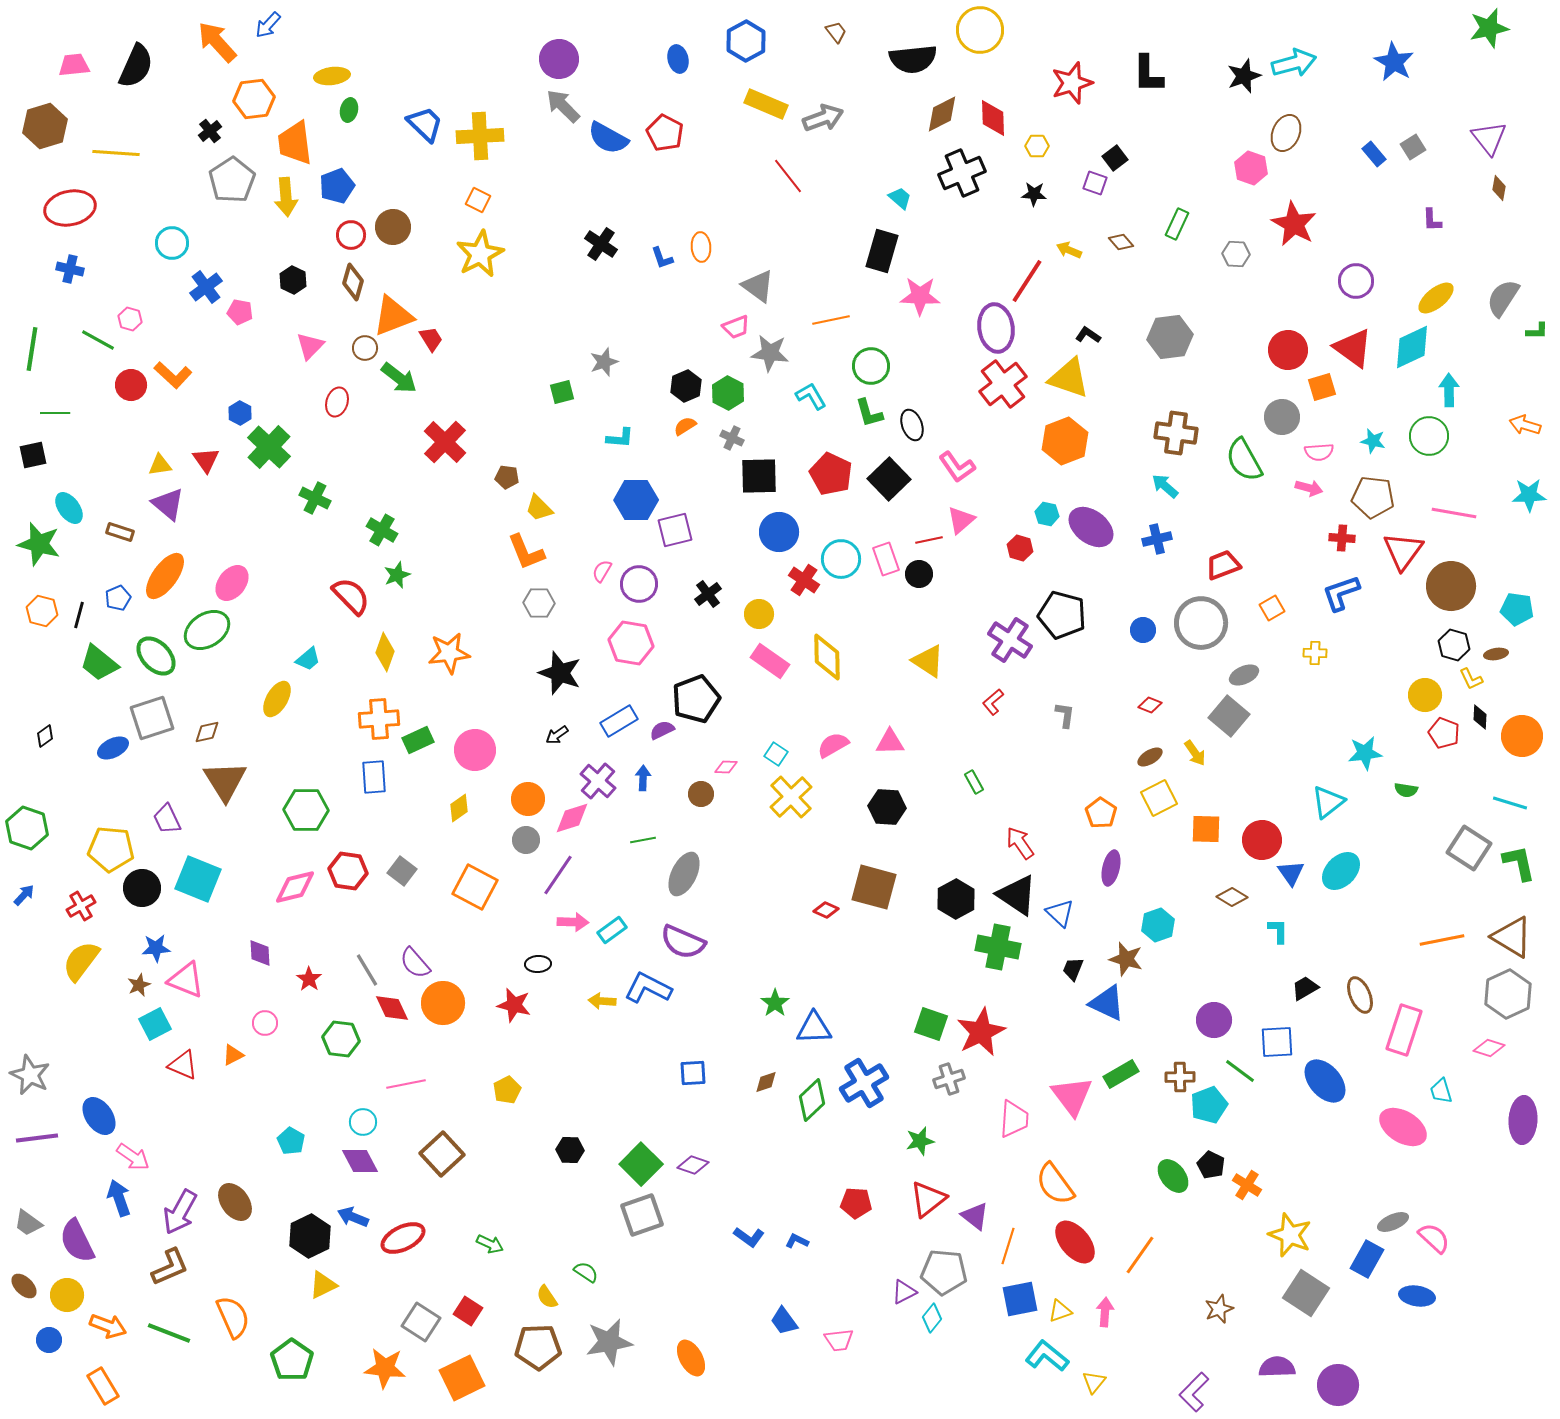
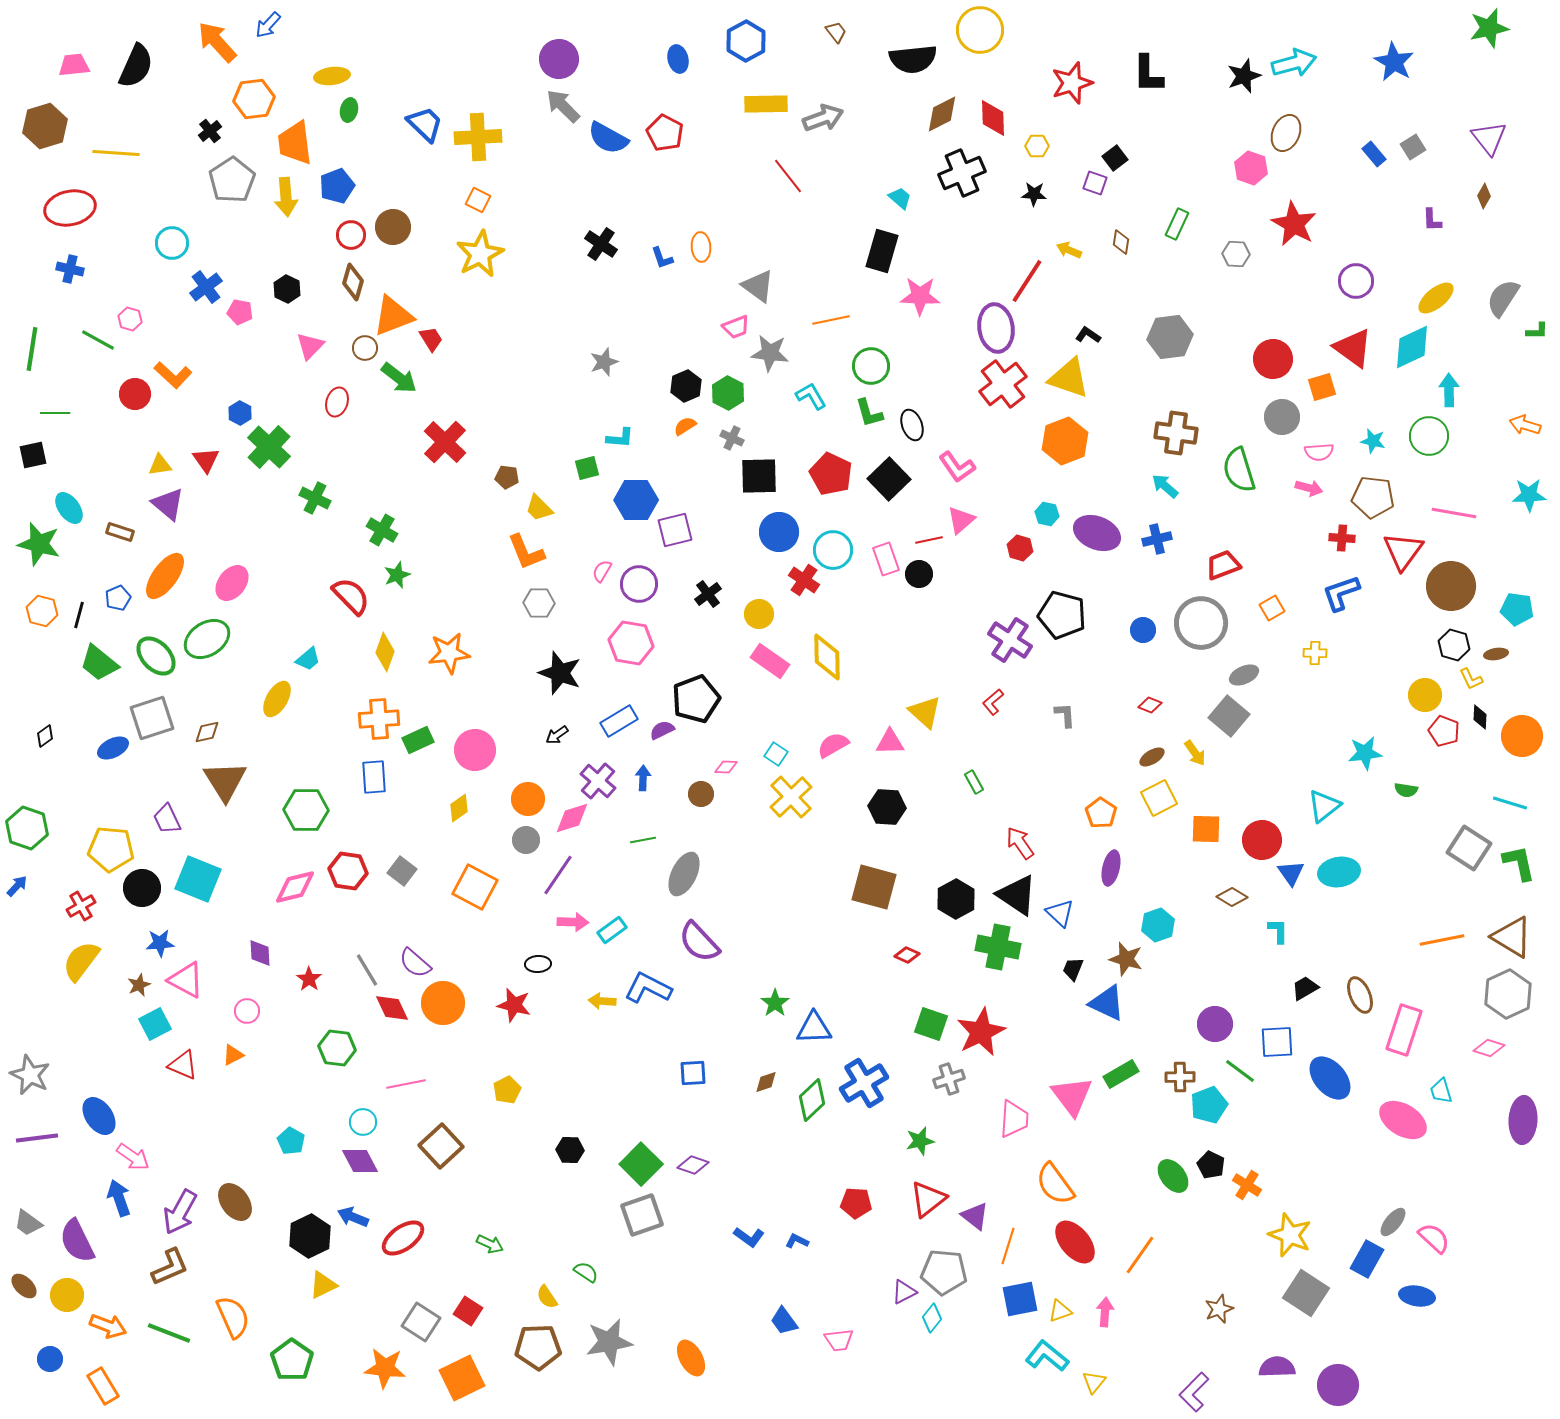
yellow rectangle at (766, 104): rotated 24 degrees counterclockwise
yellow cross at (480, 136): moved 2 px left, 1 px down
brown diamond at (1499, 188): moved 15 px left, 8 px down; rotated 20 degrees clockwise
brown diamond at (1121, 242): rotated 50 degrees clockwise
black hexagon at (293, 280): moved 6 px left, 9 px down
red circle at (1288, 350): moved 15 px left, 9 px down
red circle at (131, 385): moved 4 px right, 9 px down
green square at (562, 392): moved 25 px right, 76 px down
green semicircle at (1244, 460): moved 5 px left, 10 px down; rotated 12 degrees clockwise
purple ellipse at (1091, 527): moved 6 px right, 6 px down; rotated 15 degrees counterclockwise
cyan circle at (841, 559): moved 8 px left, 9 px up
green ellipse at (207, 630): moved 9 px down
yellow triangle at (928, 661): moved 3 px left, 51 px down; rotated 9 degrees clockwise
gray L-shape at (1065, 715): rotated 12 degrees counterclockwise
red pentagon at (1444, 733): moved 2 px up
brown ellipse at (1150, 757): moved 2 px right
cyan triangle at (1328, 802): moved 4 px left, 4 px down
cyan ellipse at (1341, 871): moved 2 px left, 1 px down; rotated 36 degrees clockwise
blue arrow at (24, 895): moved 7 px left, 9 px up
red diamond at (826, 910): moved 81 px right, 45 px down
purple semicircle at (683, 942): moved 16 px right; rotated 24 degrees clockwise
blue star at (156, 948): moved 4 px right, 5 px up
purple semicircle at (415, 963): rotated 8 degrees counterclockwise
pink triangle at (186, 980): rotated 6 degrees clockwise
purple circle at (1214, 1020): moved 1 px right, 4 px down
pink circle at (265, 1023): moved 18 px left, 12 px up
green hexagon at (341, 1039): moved 4 px left, 9 px down
blue ellipse at (1325, 1081): moved 5 px right, 3 px up
pink ellipse at (1403, 1127): moved 7 px up
brown square at (442, 1154): moved 1 px left, 8 px up
gray ellipse at (1393, 1222): rotated 28 degrees counterclockwise
red ellipse at (403, 1238): rotated 9 degrees counterclockwise
blue circle at (49, 1340): moved 1 px right, 19 px down
